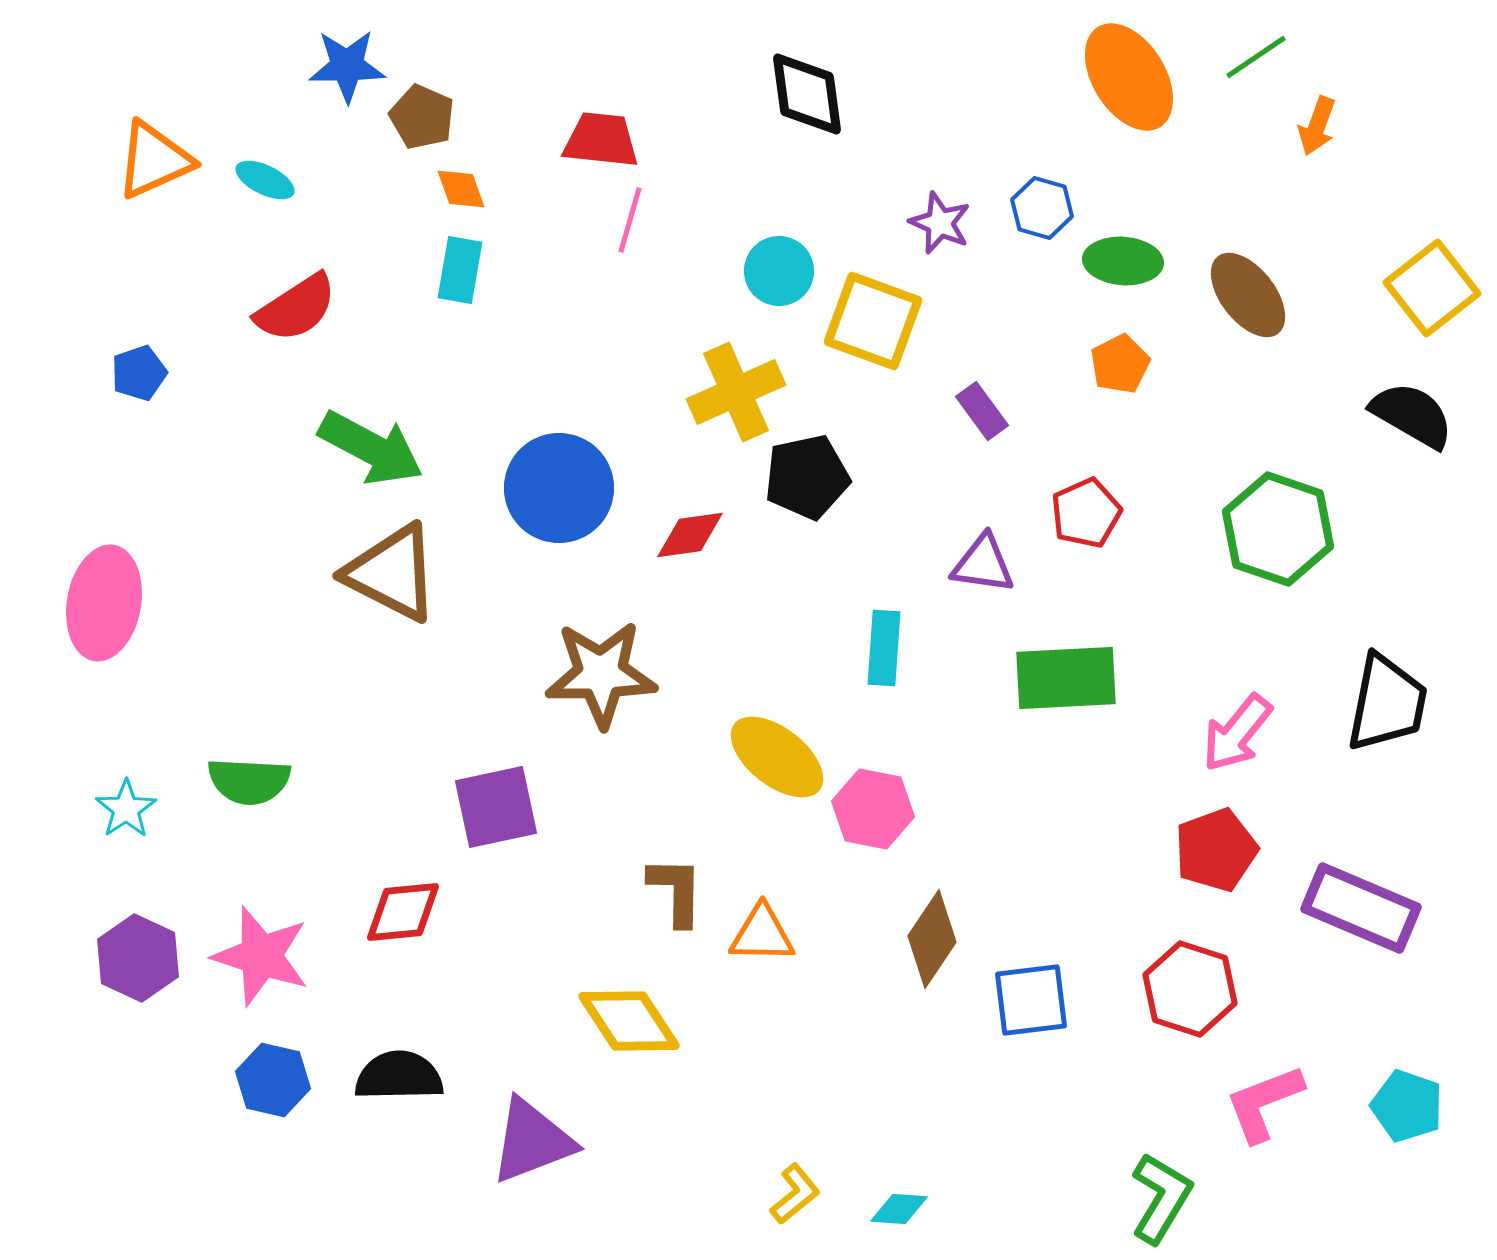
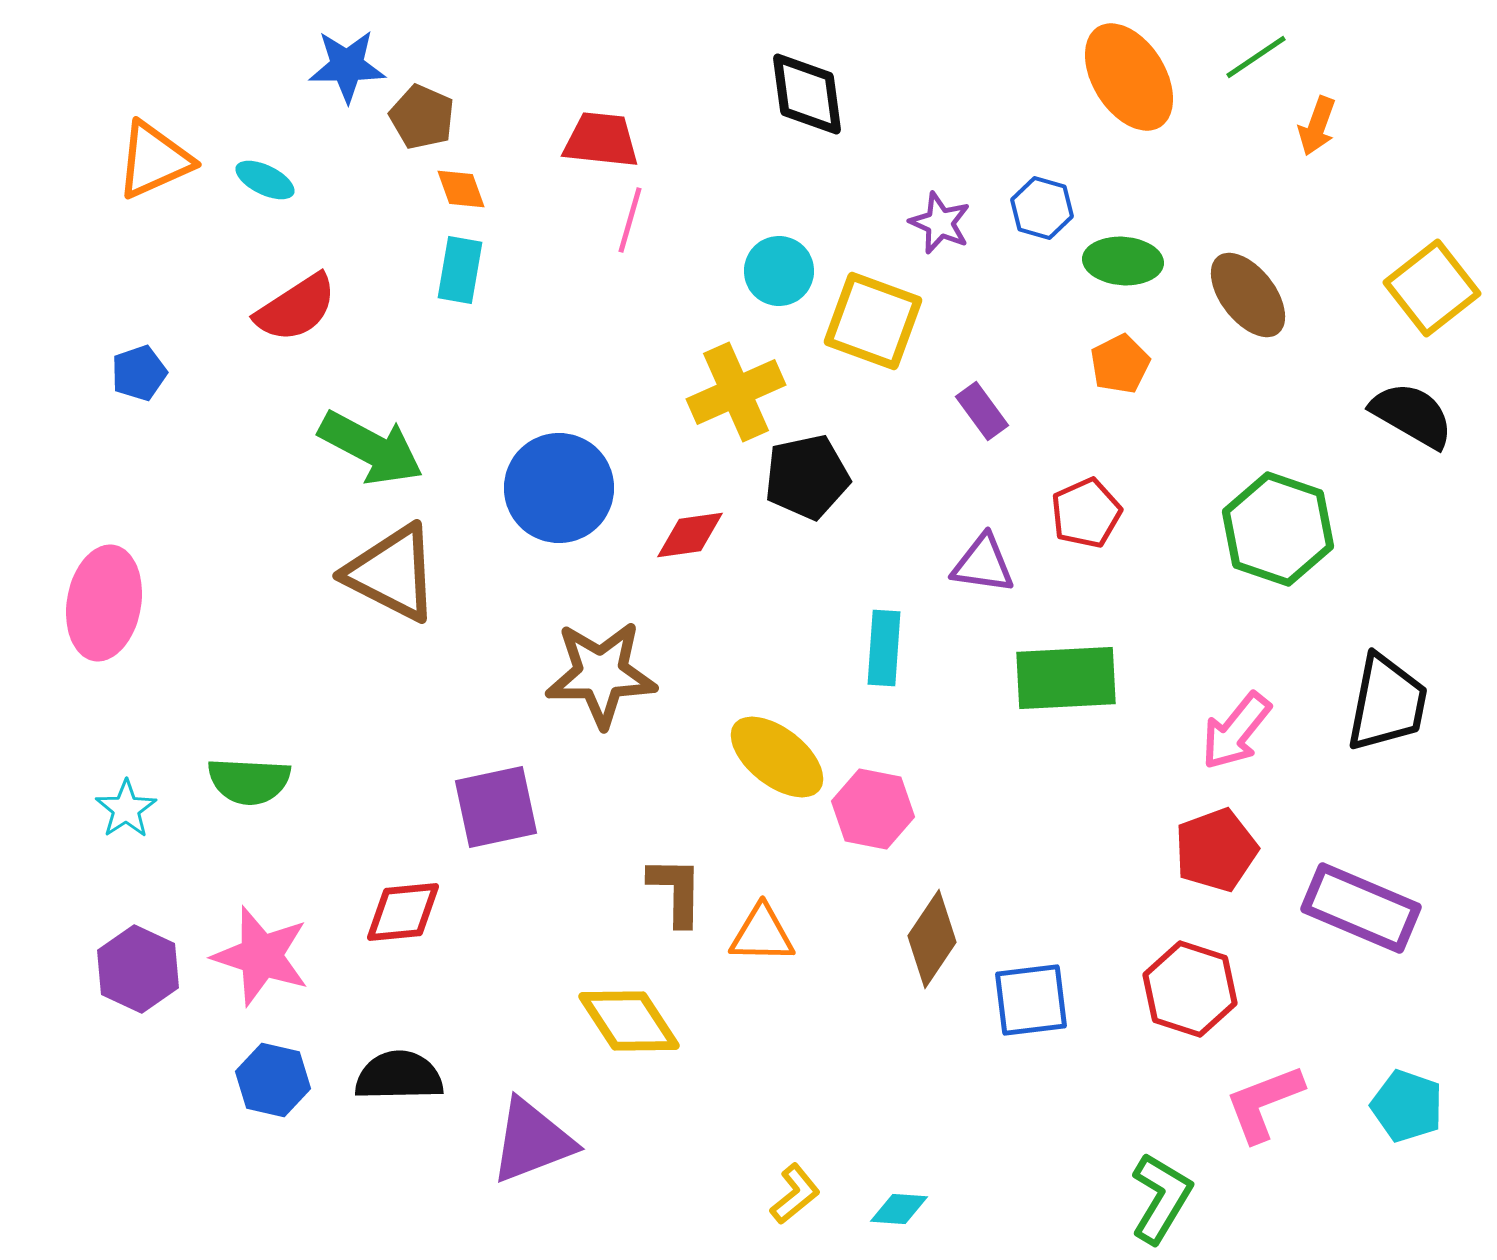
pink arrow at (1237, 733): moved 1 px left, 2 px up
purple hexagon at (138, 958): moved 11 px down
